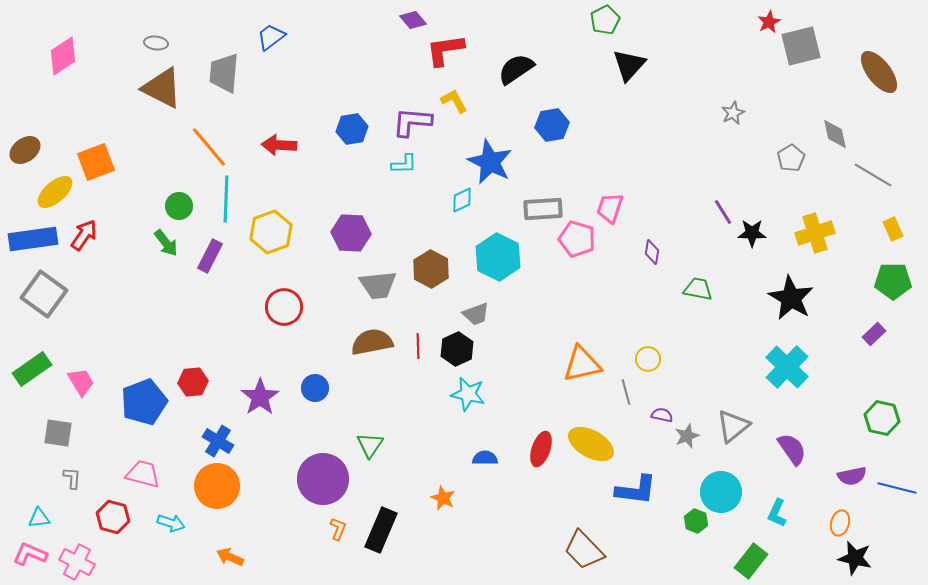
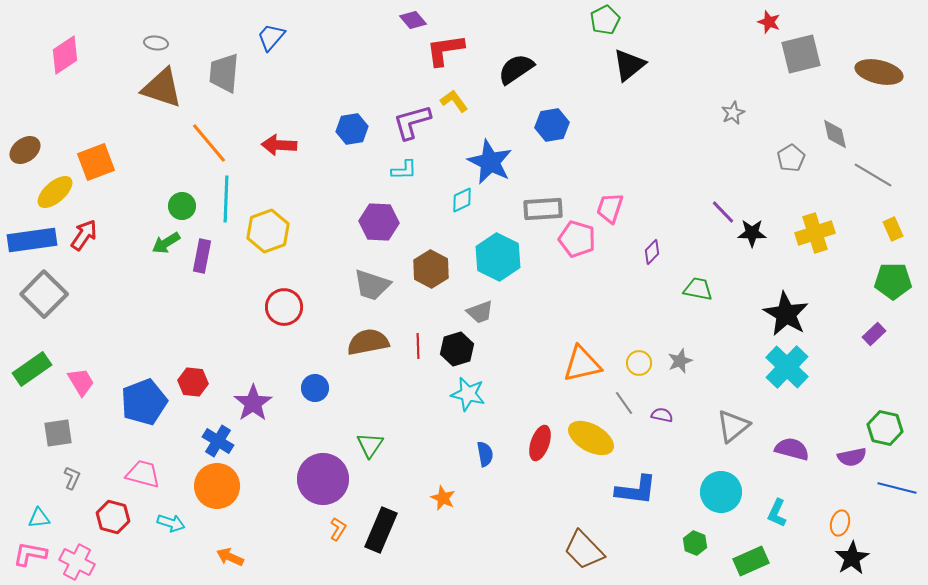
red star at (769, 22): rotated 25 degrees counterclockwise
blue trapezoid at (271, 37): rotated 12 degrees counterclockwise
gray square at (801, 46): moved 8 px down
pink diamond at (63, 56): moved 2 px right, 1 px up
black triangle at (629, 65): rotated 9 degrees clockwise
brown ellipse at (879, 72): rotated 39 degrees counterclockwise
brown triangle at (162, 88): rotated 9 degrees counterclockwise
yellow L-shape at (454, 101): rotated 8 degrees counterclockwise
purple L-shape at (412, 122): rotated 21 degrees counterclockwise
orange line at (209, 147): moved 4 px up
cyan L-shape at (404, 164): moved 6 px down
green circle at (179, 206): moved 3 px right
purple line at (723, 212): rotated 12 degrees counterclockwise
yellow hexagon at (271, 232): moved 3 px left, 1 px up
purple hexagon at (351, 233): moved 28 px right, 11 px up
blue rectangle at (33, 239): moved 1 px left, 1 px down
green arrow at (166, 243): rotated 96 degrees clockwise
purple diamond at (652, 252): rotated 35 degrees clockwise
purple rectangle at (210, 256): moved 8 px left; rotated 16 degrees counterclockwise
gray trapezoid at (378, 285): moved 6 px left; rotated 24 degrees clockwise
gray square at (44, 294): rotated 9 degrees clockwise
black star at (791, 298): moved 5 px left, 16 px down
gray trapezoid at (476, 314): moved 4 px right, 2 px up
brown semicircle at (372, 342): moved 4 px left
black hexagon at (457, 349): rotated 8 degrees clockwise
yellow circle at (648, 359): moved 9 px left, 4 px down
red hexagon at (193, 382): rotated 12 degrees clockwise
gray line at (626, 392): moved 2 px left, 11 px down; rotated 20 degrees counterclockwise
purple star at (260, 397): moved 7 px left, 6 px down
green hexagon at (882, 418): moved 3 px right, 10 px down
gray square at (58, 433): rotated 16 degrees counterclockwise
gray star at (687, 436): moved 7 px left, 75 px up
yellow ellipse at (591, 444): moved 6 px up
red ellipse at (541, 449): moved 1 px left, 6 px up
purple semicircle at (792, 449): rotated 40 degrees counterclockwise
blue semicircle at (485, 458): moved 4 px up; rotated 80 degrees clockwise
purple semicircle at (852, 476): moved 19 px up
gray L-shape at (72, 478): rotated 20 degrees clockwise
green hexagon at (696, 521): moved 1 px left, 22 px down
orange L-shape at (338, 529): rotated 10 degrees clockwise
pink L-shape at (30, 554): rotated 12 degrees counterclockwise
black star at (855, 558): moved 3 px left; rotated 28 degrees clockwise
green rectangle at (751, 561): rotated 28 degrees clockwise
